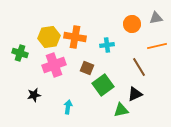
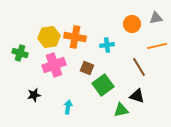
black triangle: moved 2 px right, 2 px down; rotated 42 degrees clockwise
